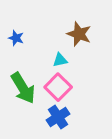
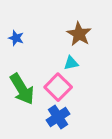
brown star: rotated 10 degrees clockwise
cyan triangle: moved 11 px right, 3 px down
green arrow: moved 1 px left, 1 px down
